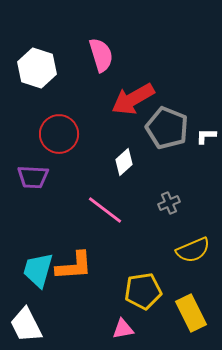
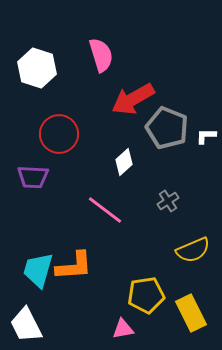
gray cross: moved 1 px left, 2 px up; rotated 10 degrees counterclockwise
yellow pentagon: moved 3 px right, 4 px down
